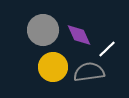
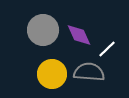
yellow circle: moved 1 px left, 7 px down
gray semicircle: rotated 12 degrees clockwise
